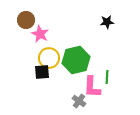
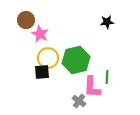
yellow circle: moved 1 px left
